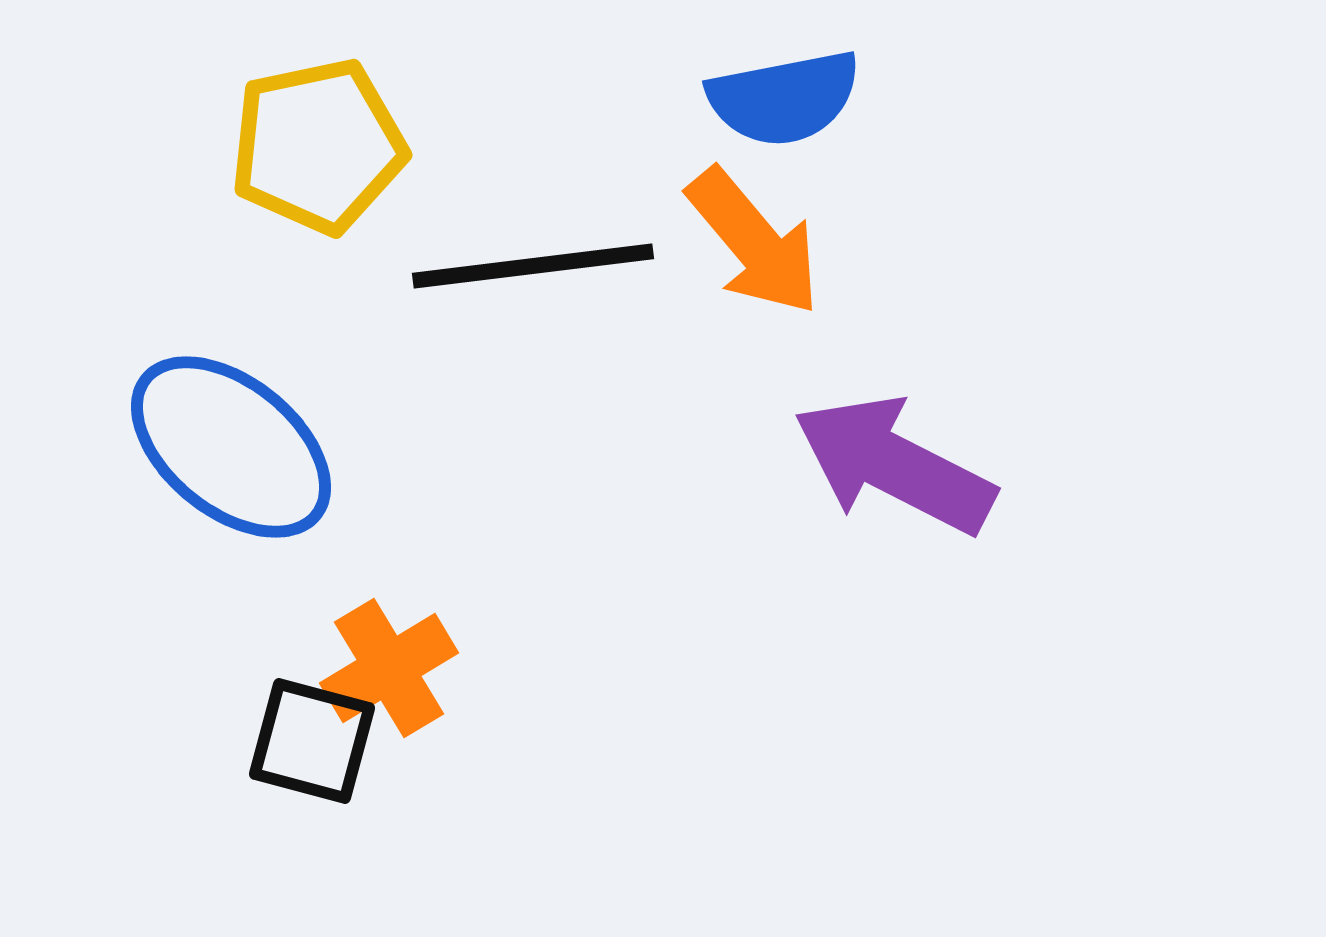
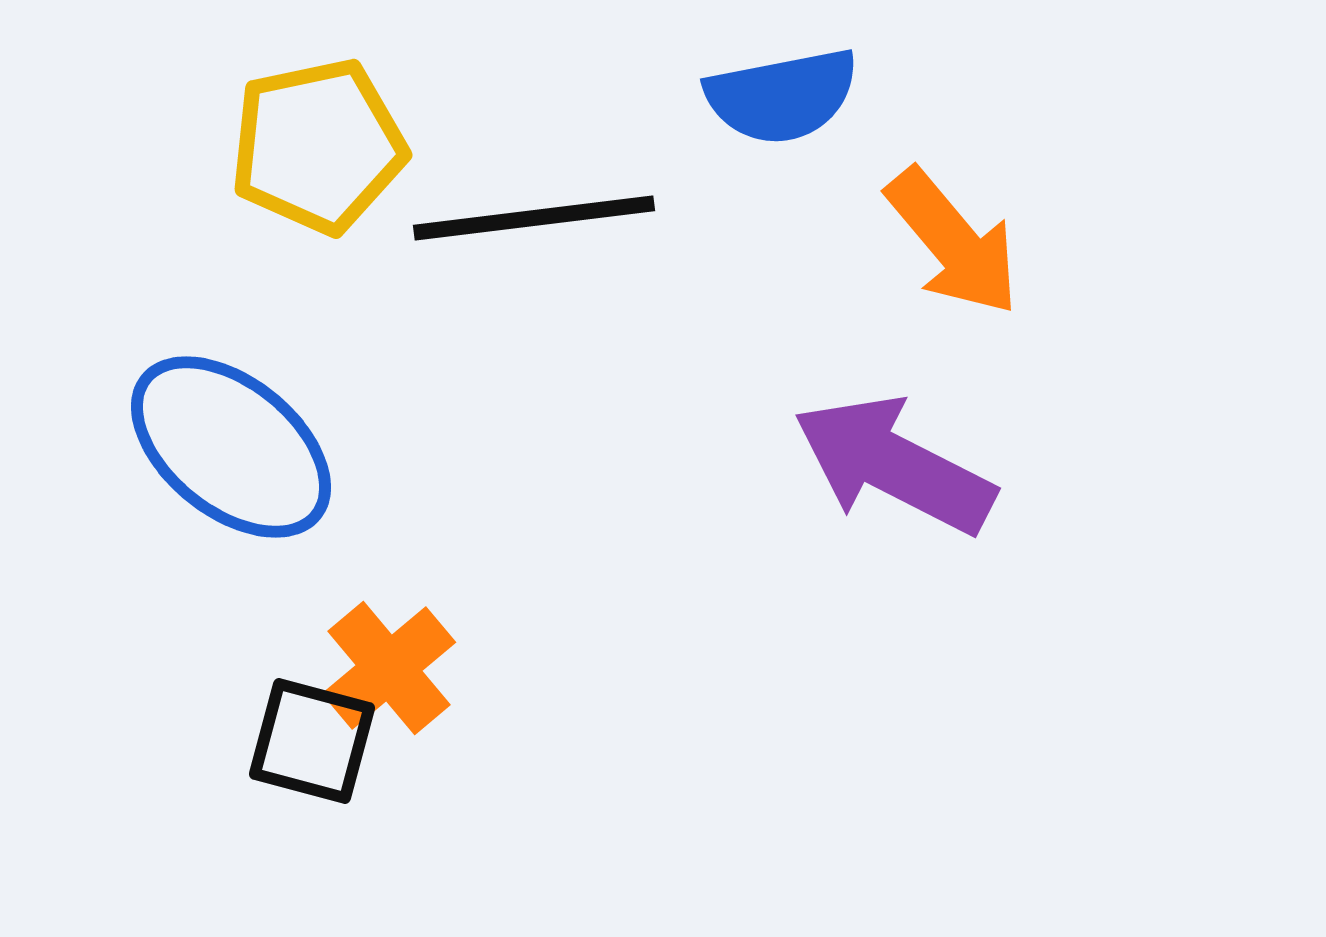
blue semicircle: moved 2 px left, 2 px up
orange arrow: moved 199 px right
black line: moved 1 px right, 48 px up
orange cross: rotated 9 degrees counterclockwise
